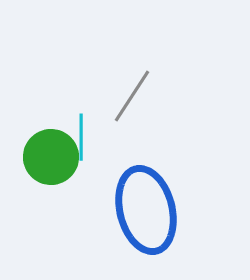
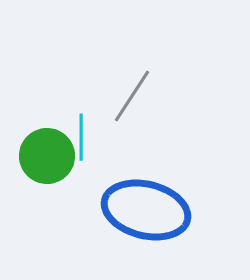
green circle: moved 4 px left, 1 px up
blue ellipse: rotated 62 degrees counterclockwise
